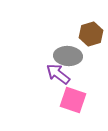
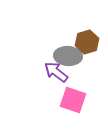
brown hexagon: moved 4 px left, 8 px down
purple arrow: moved 2 px left, 2 px up
